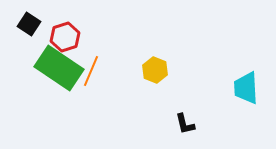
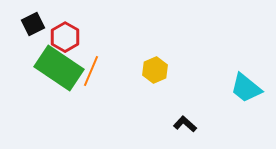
black square: moved 4 px right; rotated 30 degrees clockwise
red hexagon: rotated 12 degrees counterclockwise
yellow hexagon: rotated 15 degrees clockwise
cyan trapezoid: rotated 48 degrees counterclockwise
black L-shape: rotated 145 degrees clockwise
